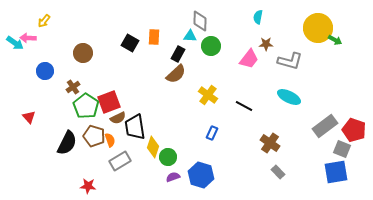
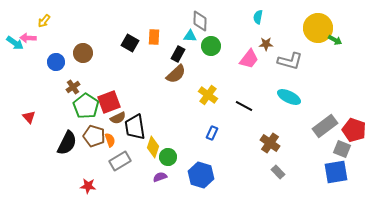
blue circle at (45, 71): moved 11 px right, 9 px up
purple semicircle at (173, 177): moved 13 px left
